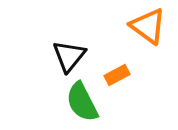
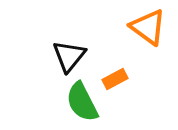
orange triangle: moved 1 px down
orange rectangle: moved 2 px left, 4 px down
